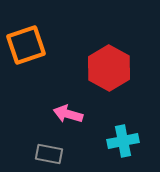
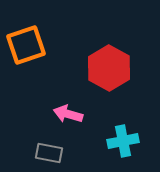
gray rectangle: moved 1 px up
